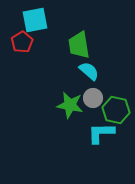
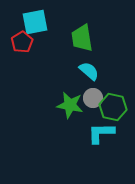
cyan square: moved 2 px down
green trapezoid: moved 3 px right, 7 px up
green hexagon: moved 3 px left, 3 px up
